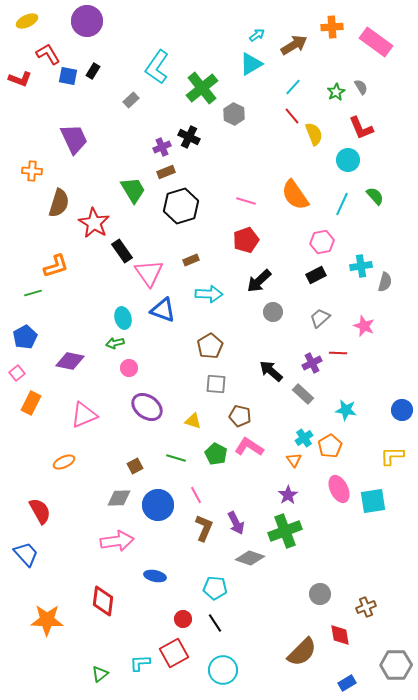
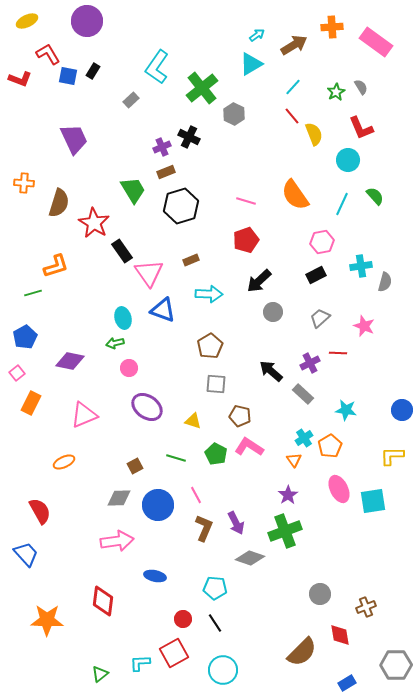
orange cross at (32, 171): moved 8 px left, 12 px down
purple cross at (312, 363): moved 2 px left
